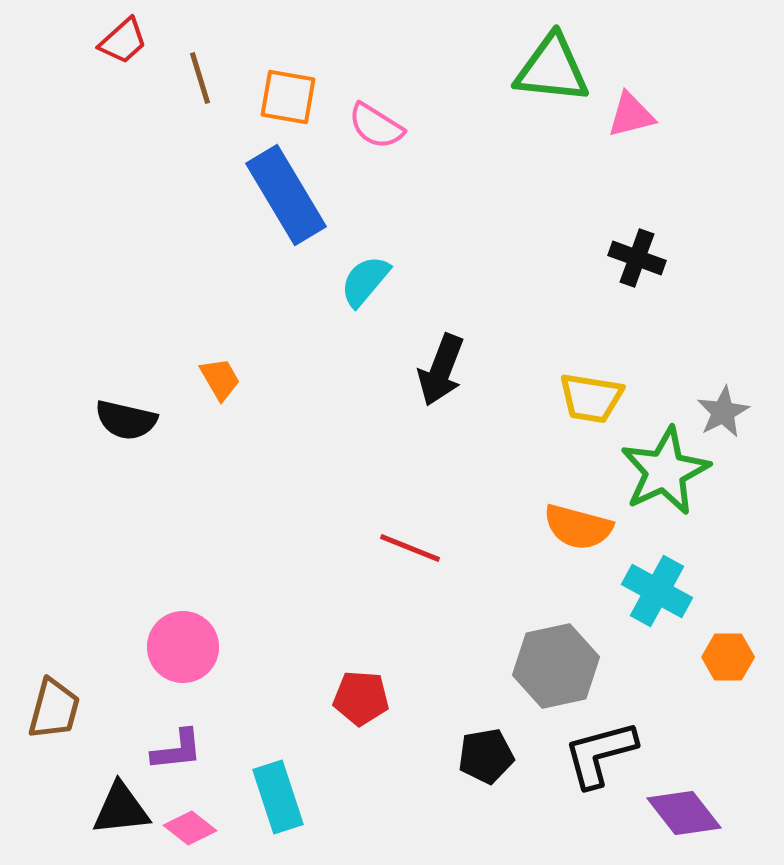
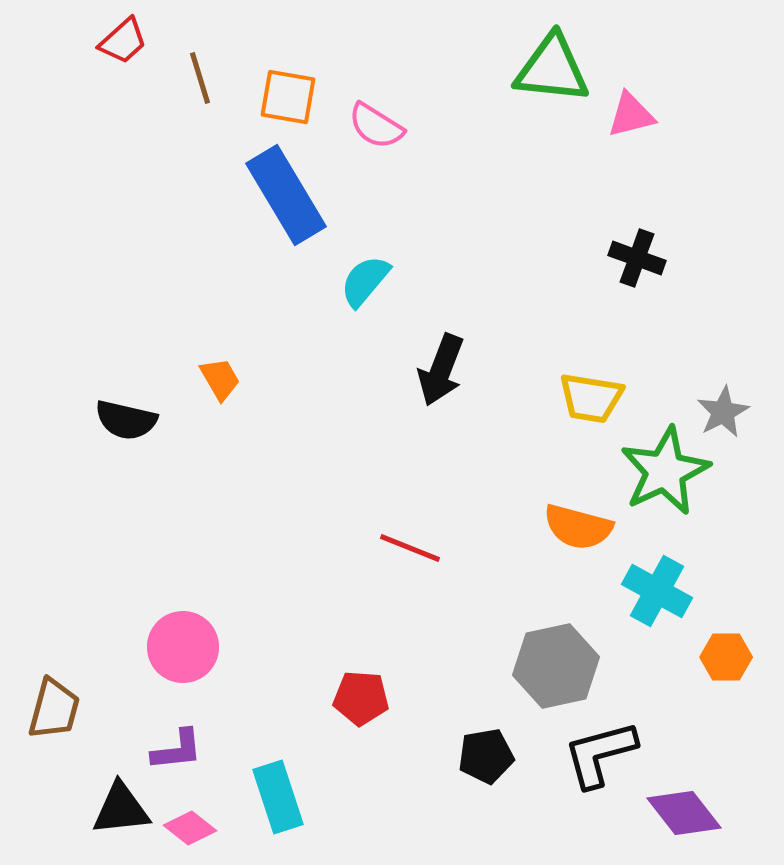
orange hexagon: moved 2 px left
